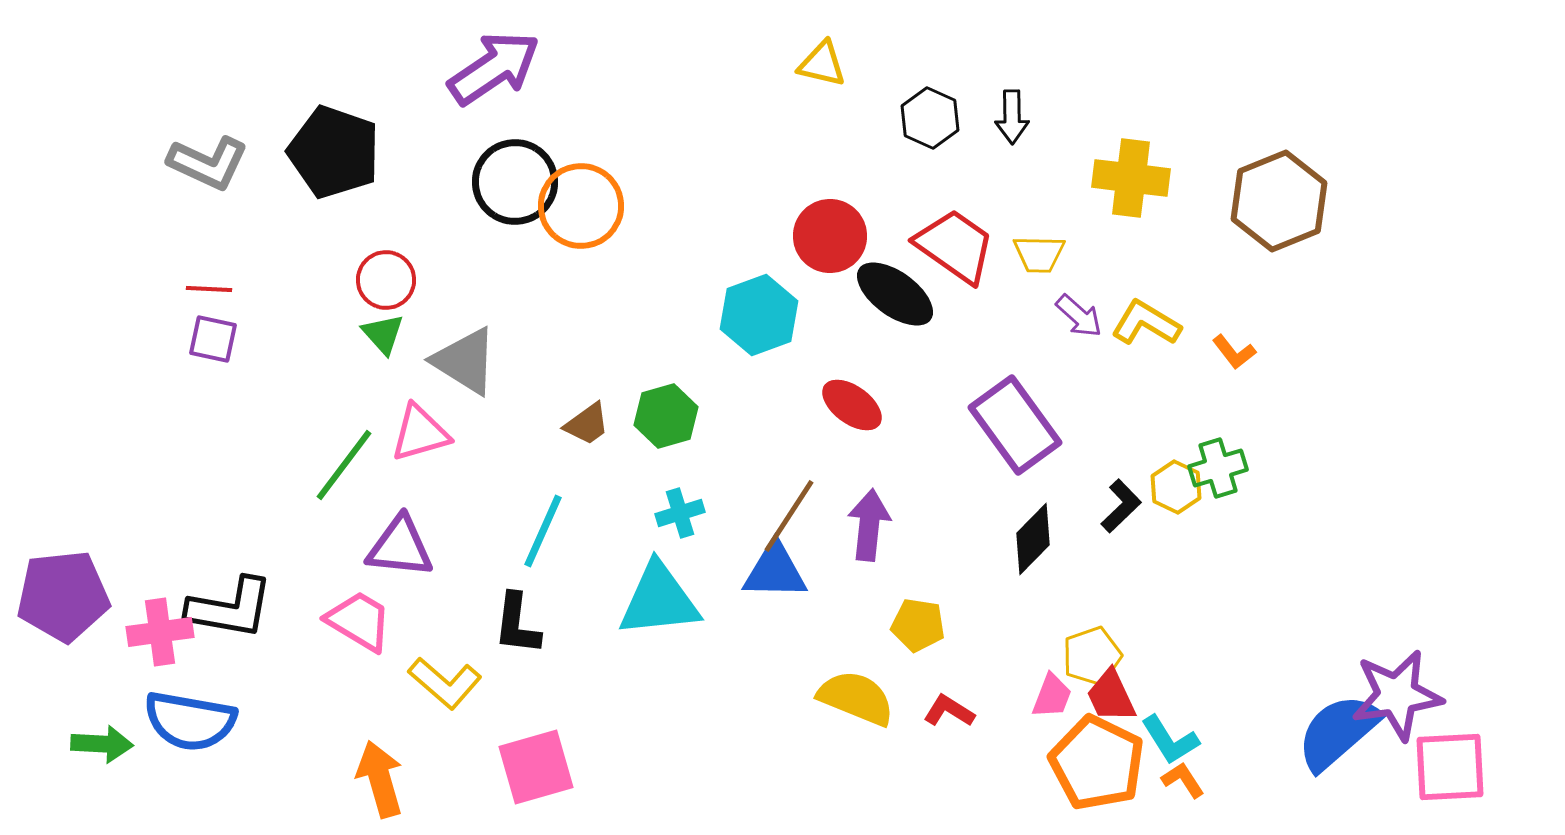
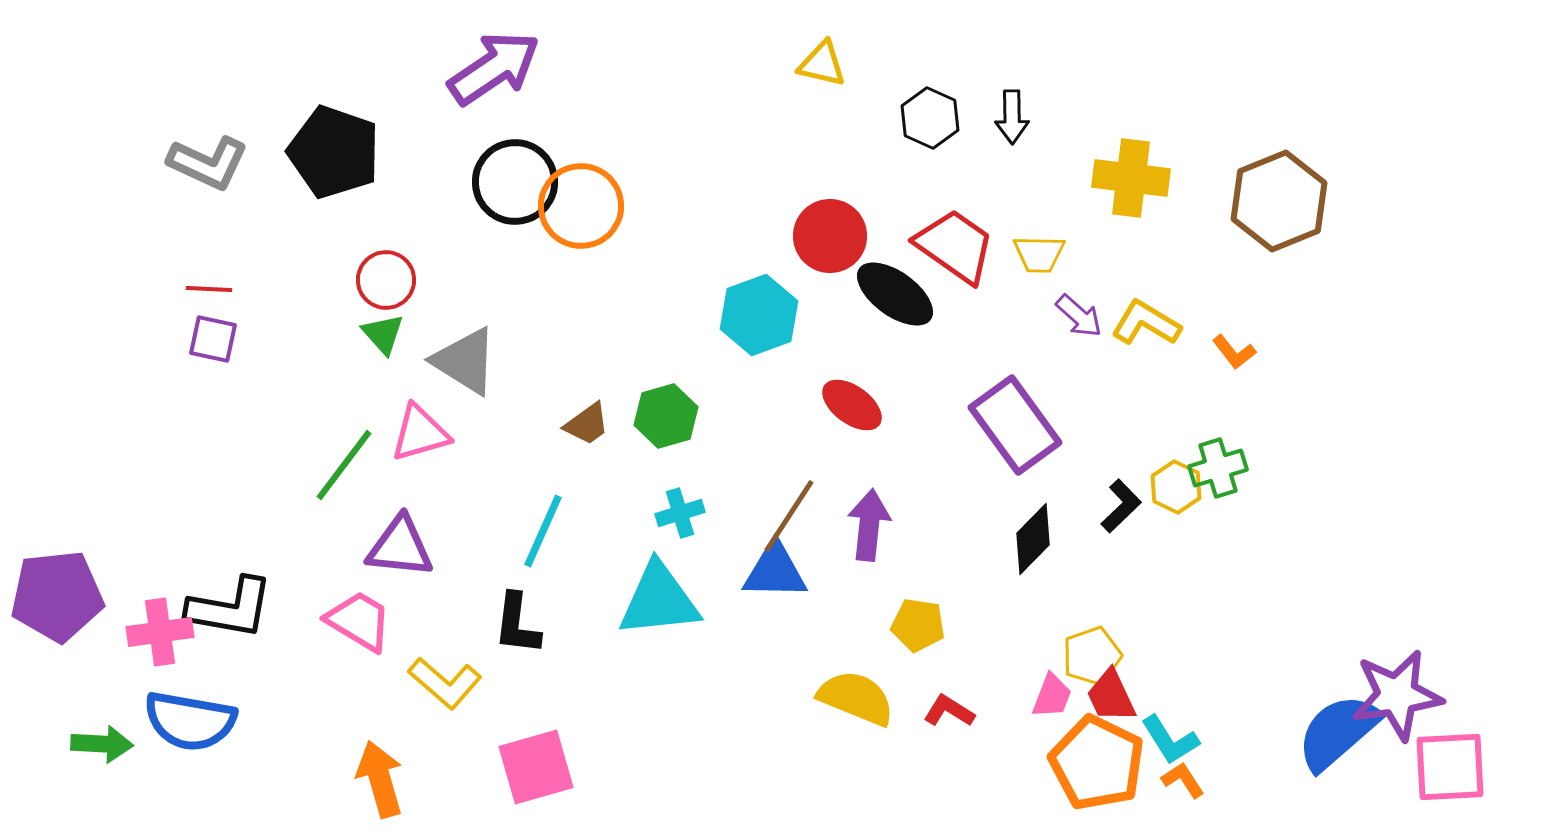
purple pentagon at (63, 596): moved 6 px left
